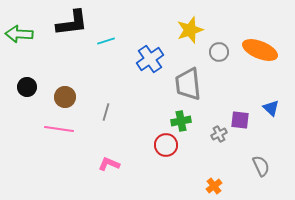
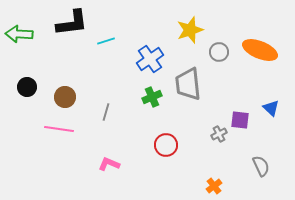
green cross: moved 29 px left, 24 px up; rotated 12 degrees counterclockwise
